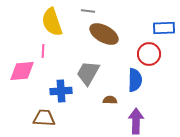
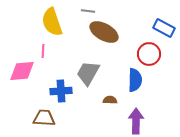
blue rectangle: rotated 30 degrees clockwise
brown ellipse: moved 2 px up
